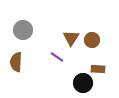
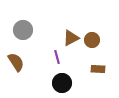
brown triangle: rotated 30 degrees clockwise
purple line: rotated 40 degrees clockwise
brown semicircle: rotated 144 degrees clockwise
black circle: moved 21 px left
